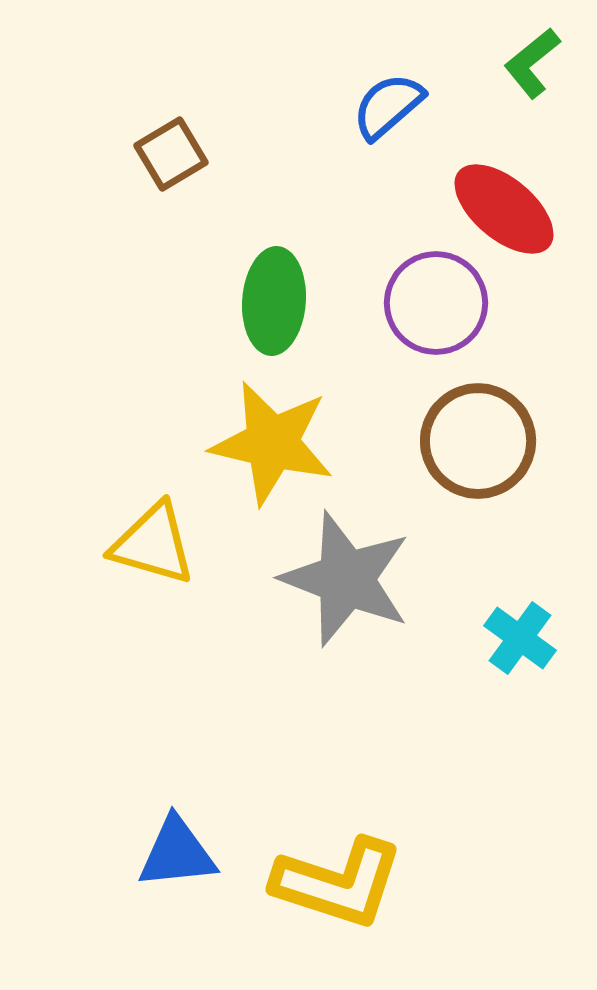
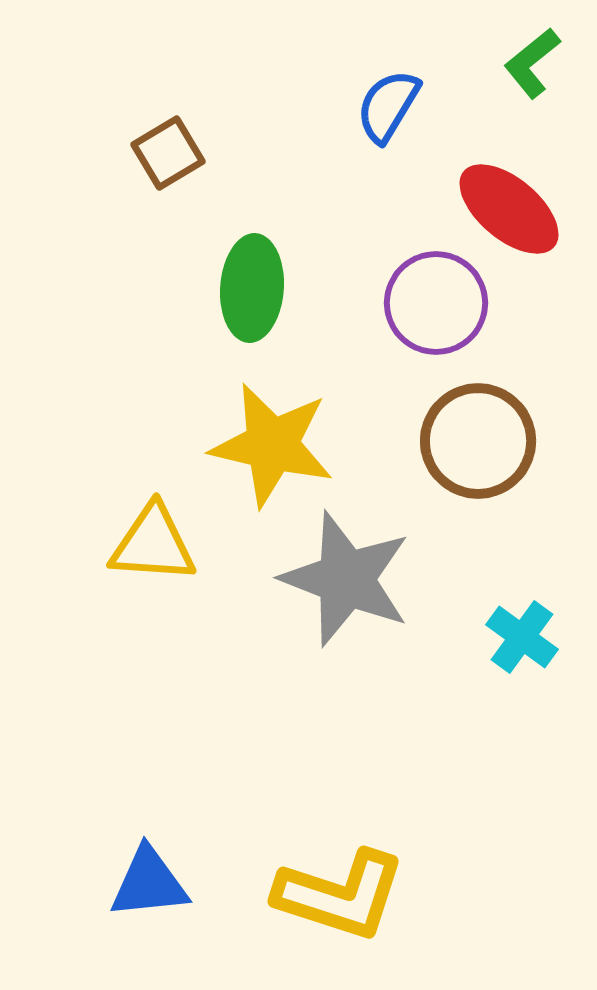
blue semicircle: rotated 18 degrees counterclockwise
brown square: moved 3 px left, 1 px up
red ellipse: moved 5 px right
green ellipse: moved 22 px left, 13 px up
yellow star: moved 2 px down
yellow triangle: rotated 12 degrees counterclockwise
cyan cross: moved 2 px right, 1 px up
blue triangle: moved 28 px left, 30 px down
yellow L-shape: moved 2 px right, 12 px down
